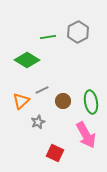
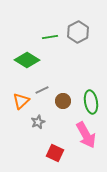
green line: moved 2 px right
